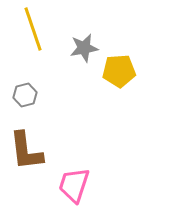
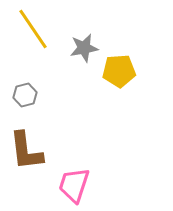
yellow line: rotated 15 degrees counterclockwise
